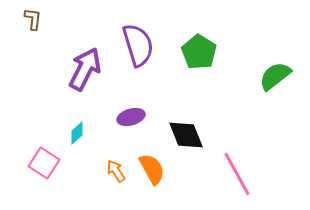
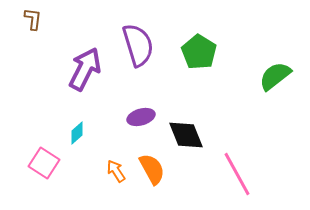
purple ellipse: moved 10 px right
